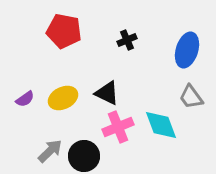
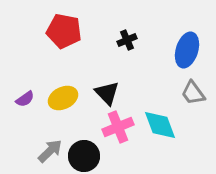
black triangle: rotated 20 degrees clockwise
gray trapezoid: moved 2 px right, 4 px up
cyan diamond: moved 1 px left
